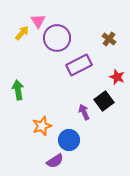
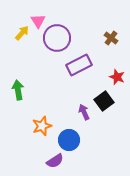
brown cross: moved 2 px right, 1 px up
